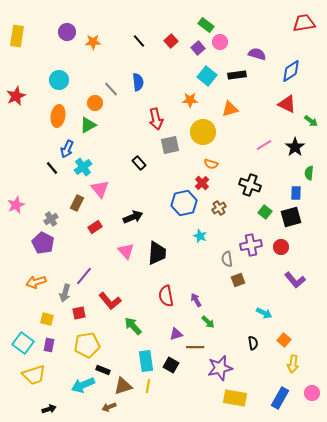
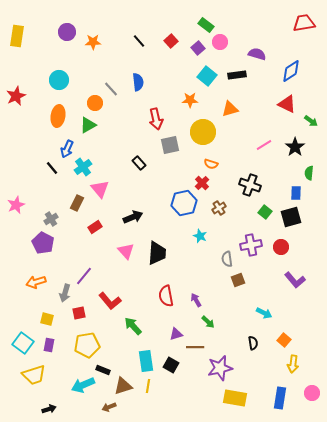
blue rectangle at (280, 398): rotated 20 degrees counterclockwise
